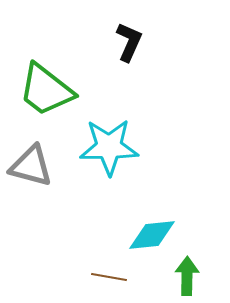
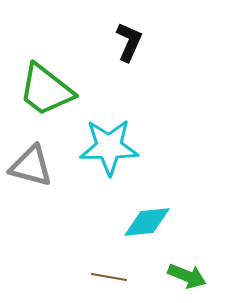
cyan diamond: moved 5 px left, 13 px up
green arrow: rotated 111 degrees clockwise
